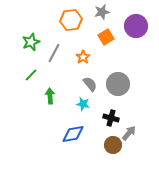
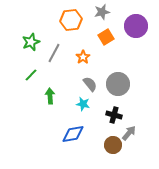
black cross: moved 3 px right, 3 px up
